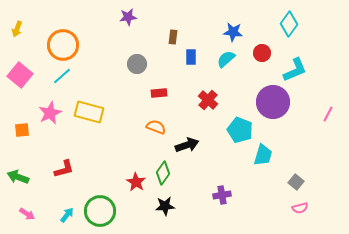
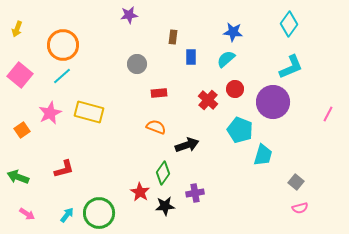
purple star: moved 1 px right, 2 px up
red circle: moved 27 px left, 36 px down
cyan L-shape: moved 4 px left, 3 px up
orange square: rotated 28 degrees counterclockwise
red star: moved 4 px right, 10 px down
purple cross: moved 27 px left, 2 px up
green circle: moved 1 px left, 2 px down
